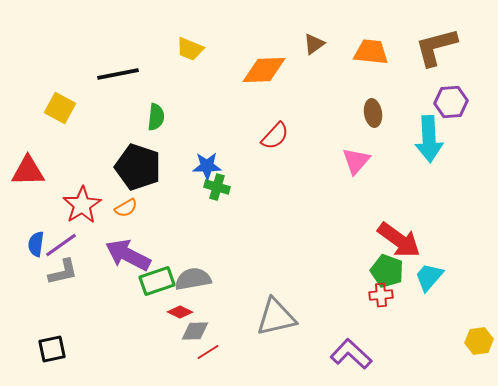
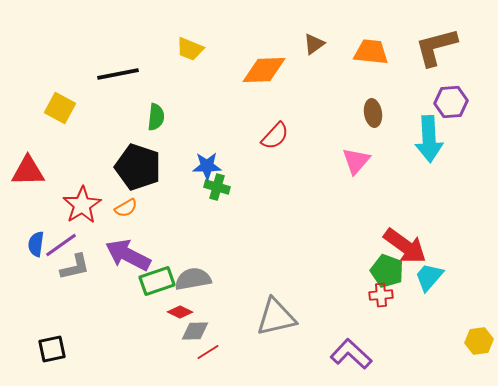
red arrow: moved 6 px right, 6 px down
gray L-shape: moved 12 px right, 5 px up
